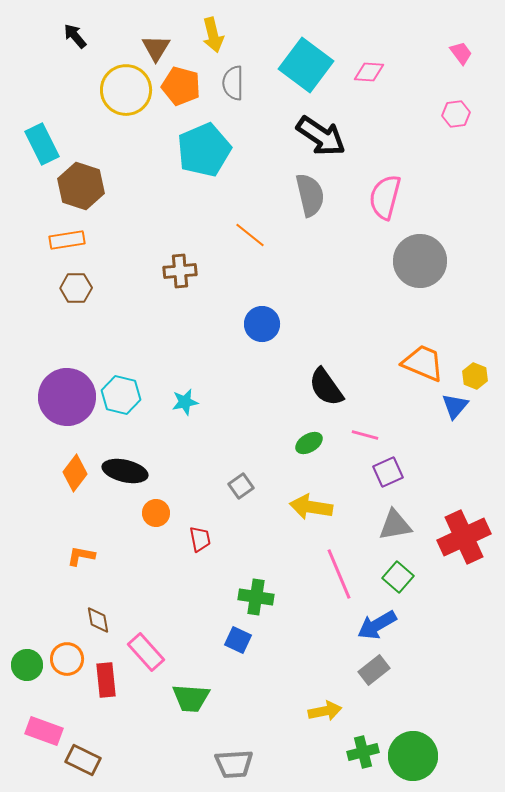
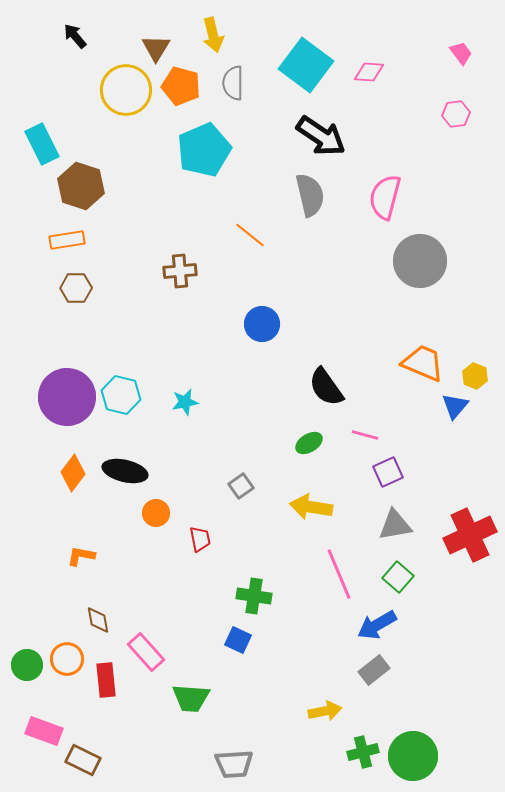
orange diamond at (75, 473): moved 2 px left
red cross at (464, 537): moved 6 px right, 2 px up
green cross at (256, 597): moved 2 px left, 1 px up
